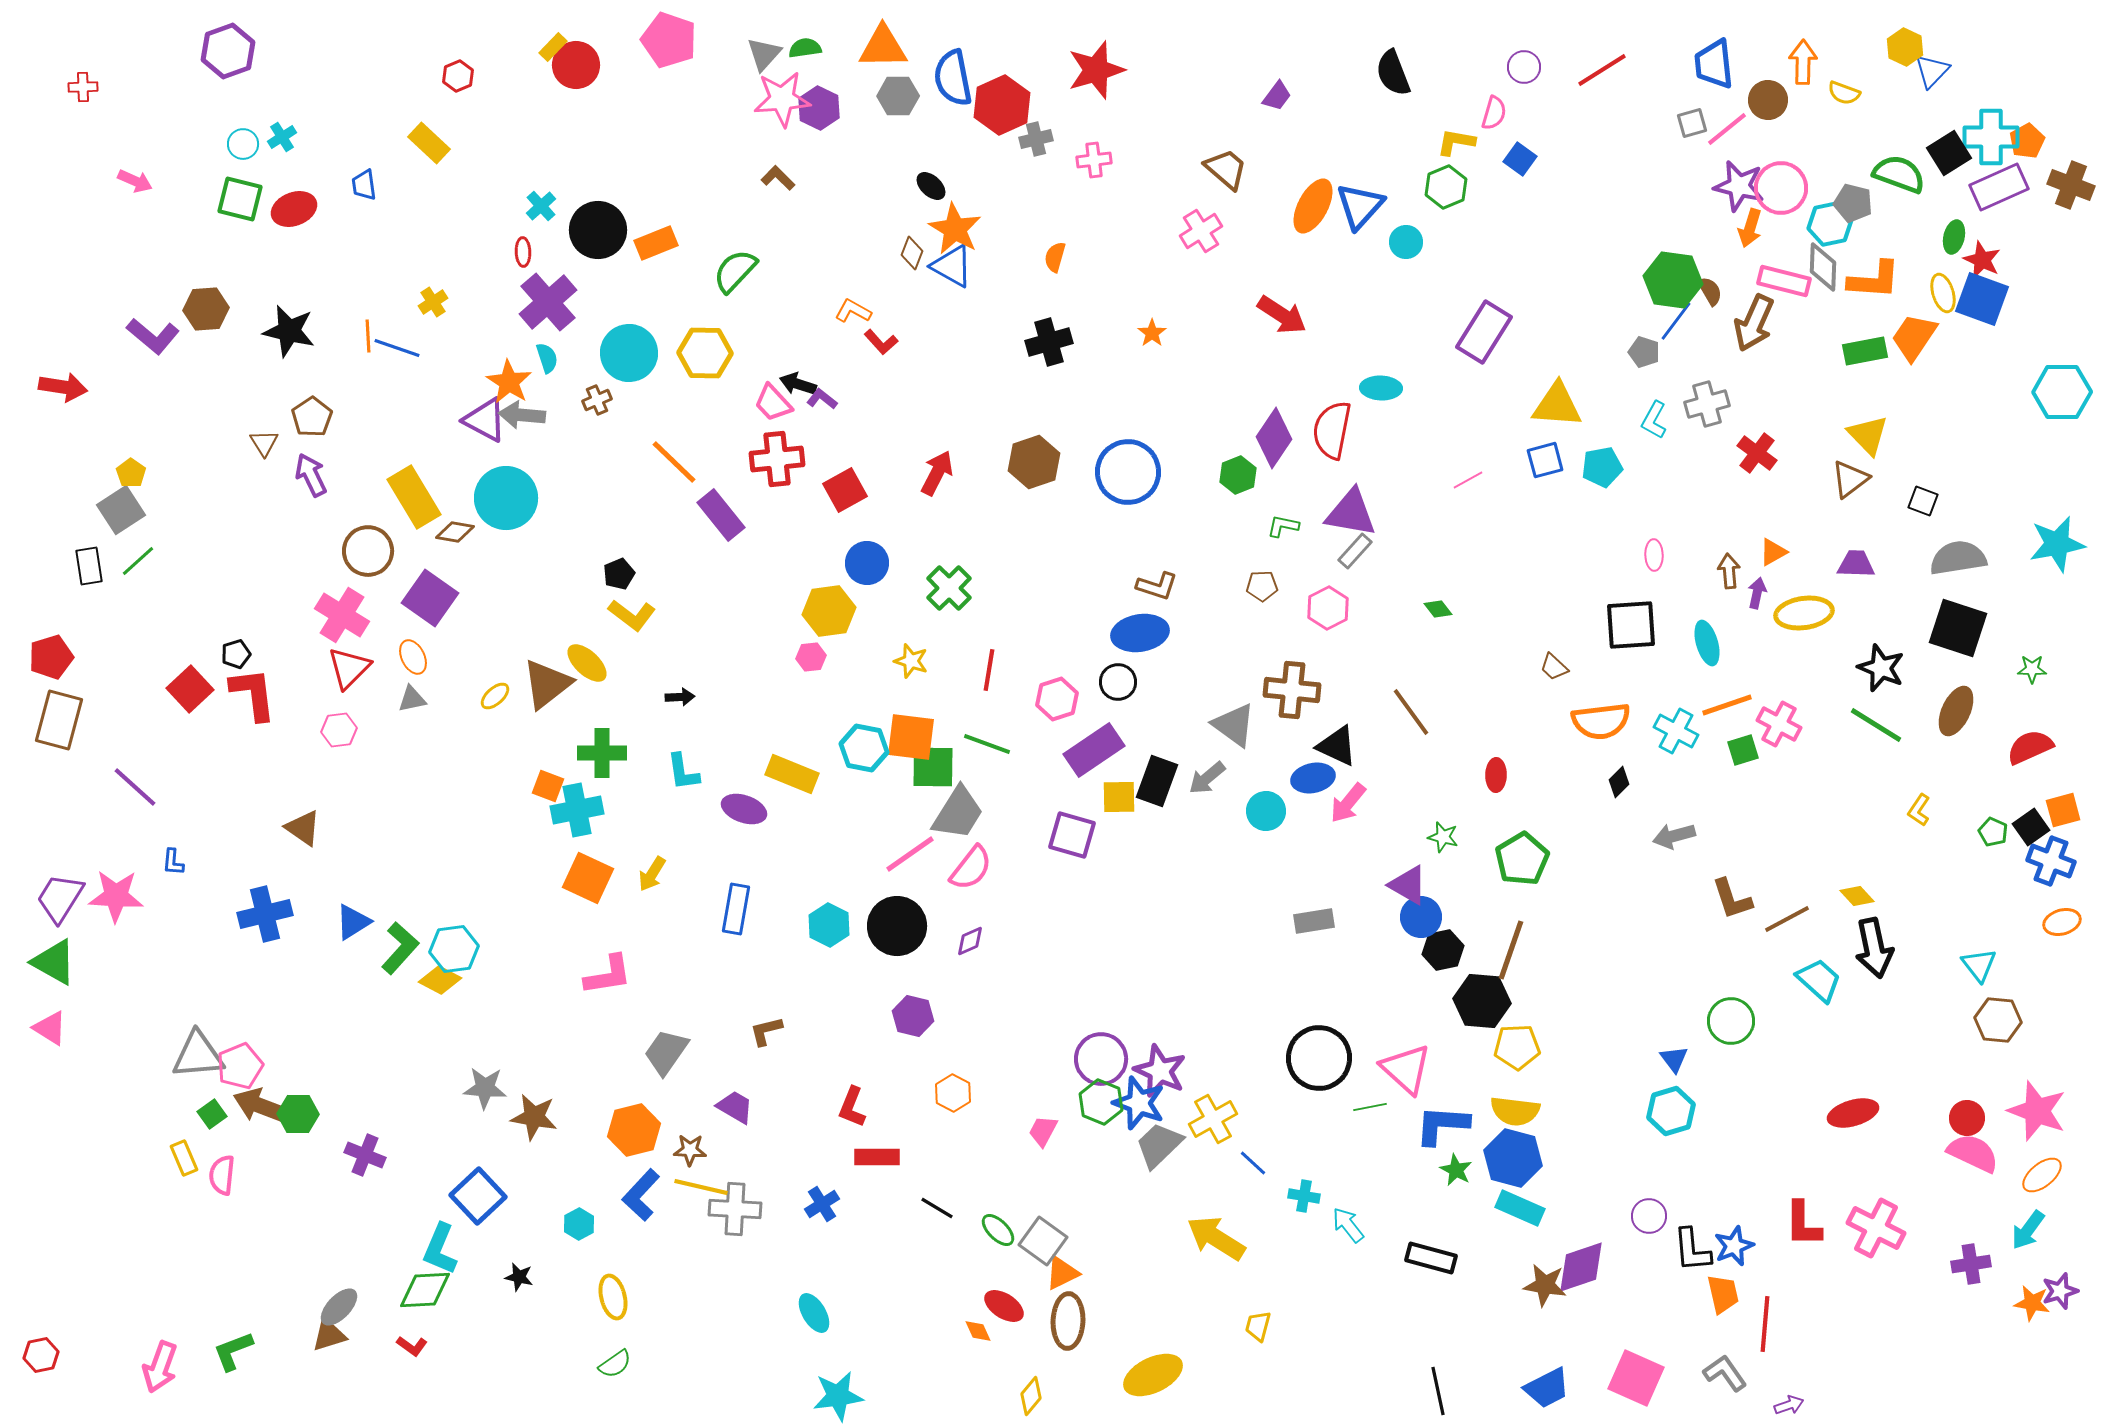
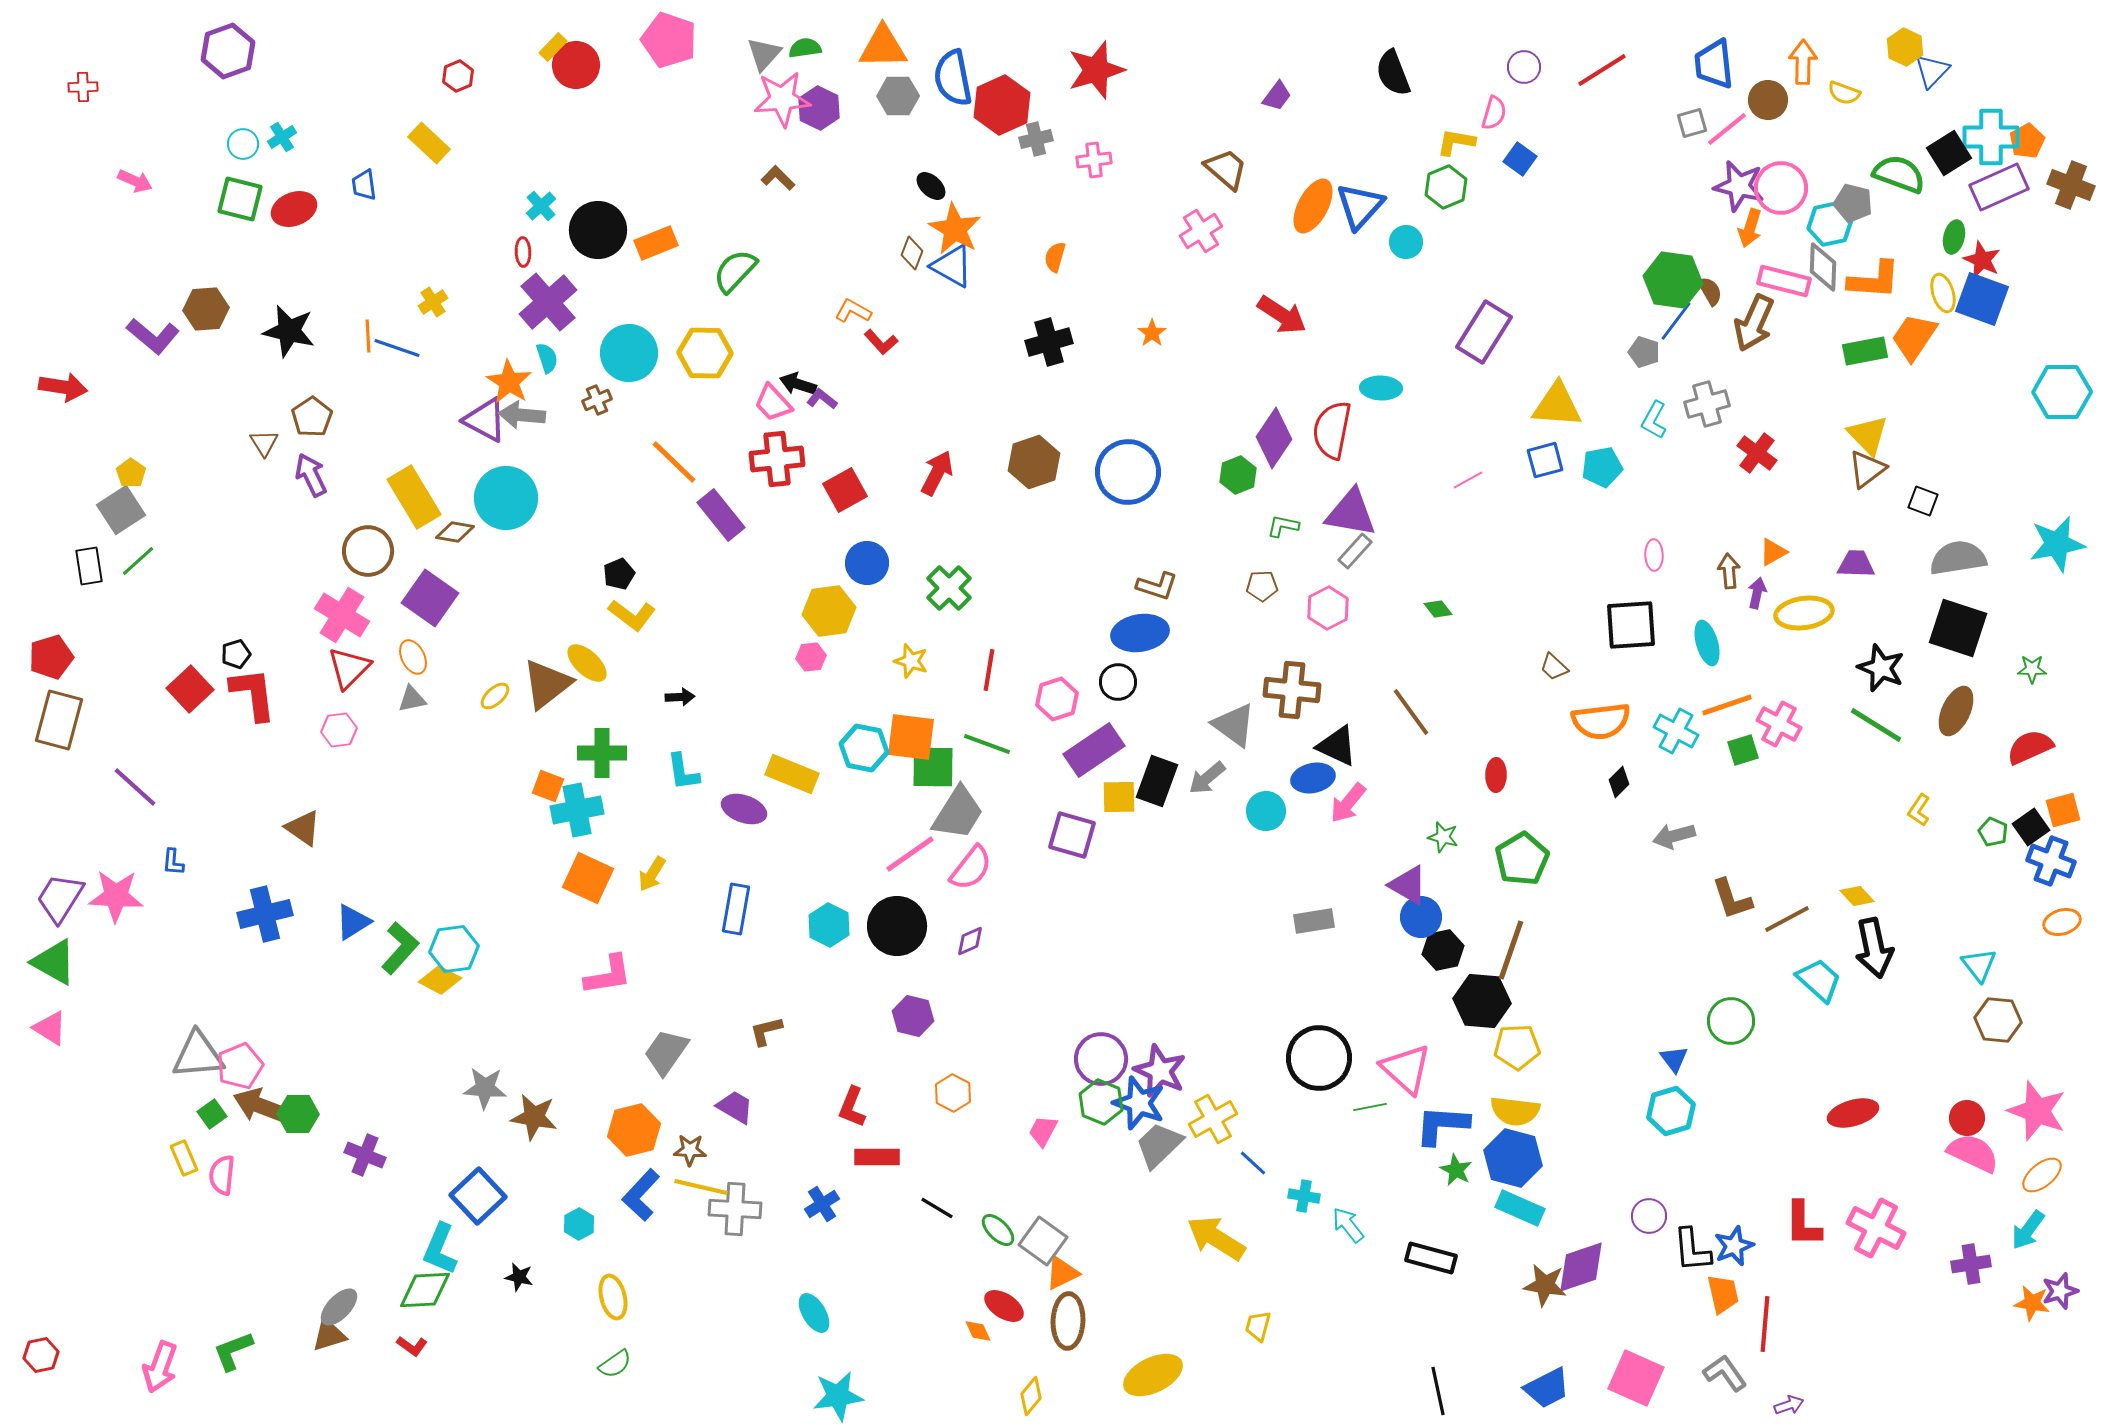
brown triangle at (1850, 479): moved 17 px right, 10 px up
